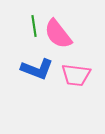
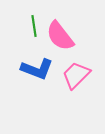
pink semicircle: moved 2 px right, 2 px down
pink trapezoid: rotated 128 degrees clockwise
